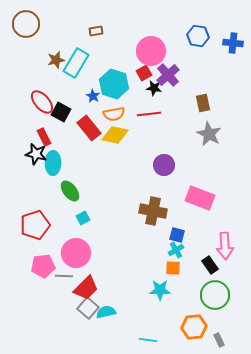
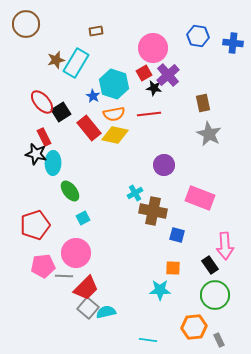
pink circle at (151, 51): moved 2 px right, 3 px up
black square at (61, 112): rotated 30 degrees clockwise
cyan cross at (176, 250): moved 41 px left, 57 px up
